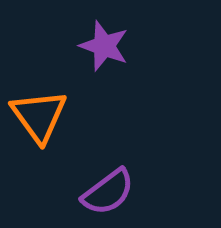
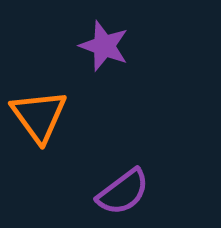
purple semicircle: moved 15 px right
